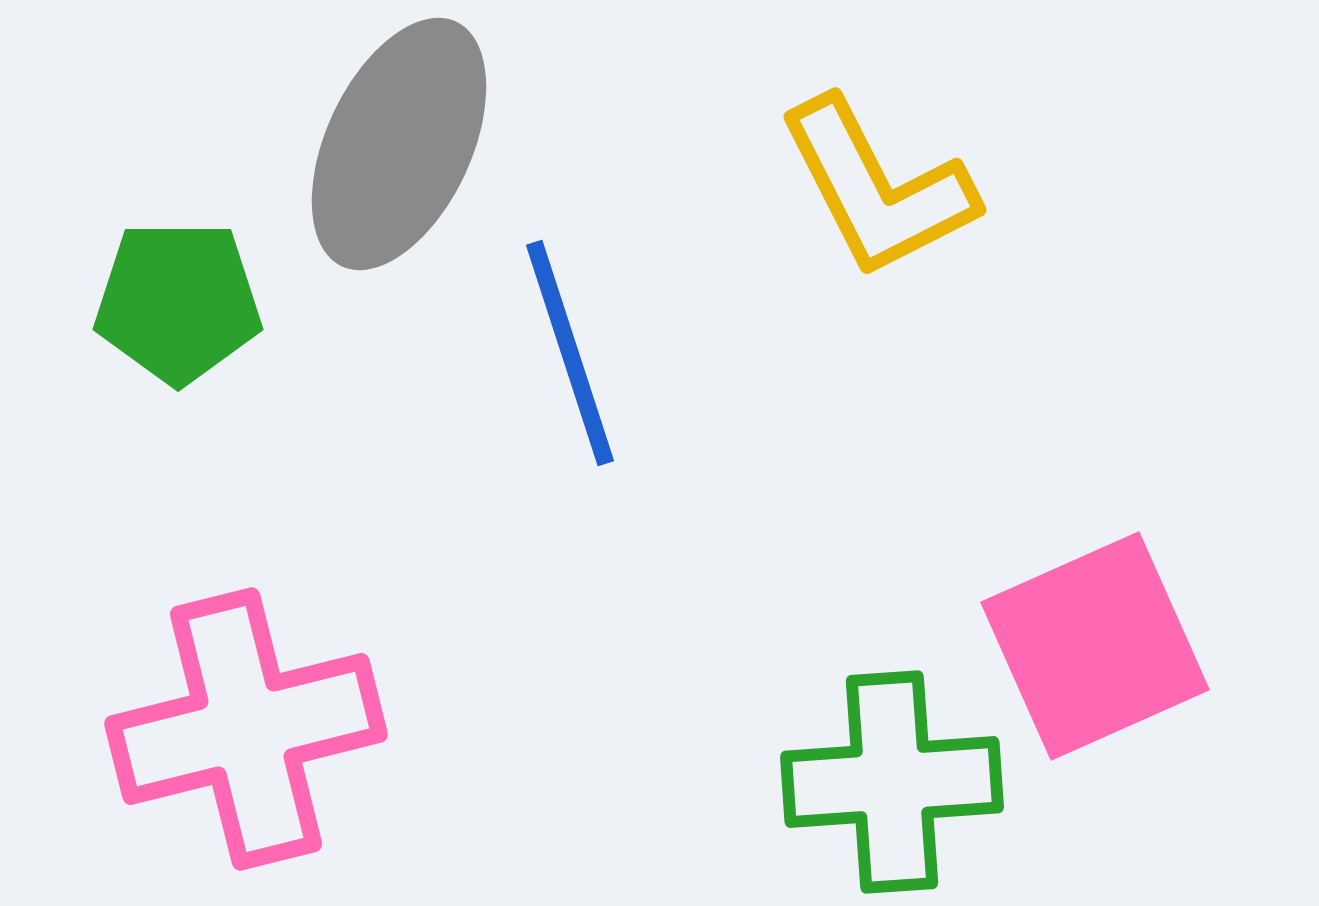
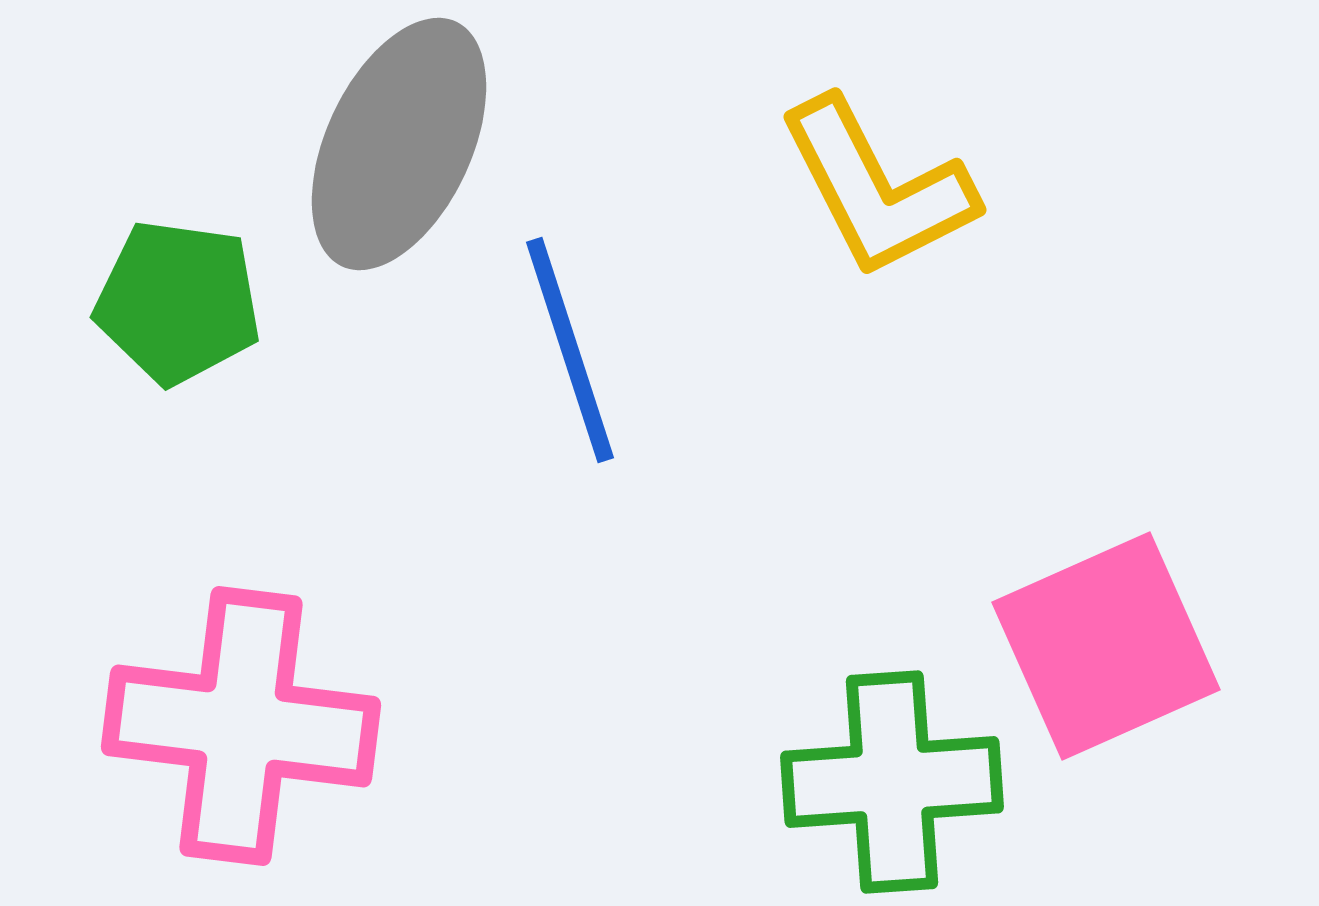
green pentagon: rotated 8 degrees clockwise
blue line: moved 3 px up
pink square: moved 11 px right
pink cross: moved 5 px left, 3 px up; rotated 21 degrees clockwise
